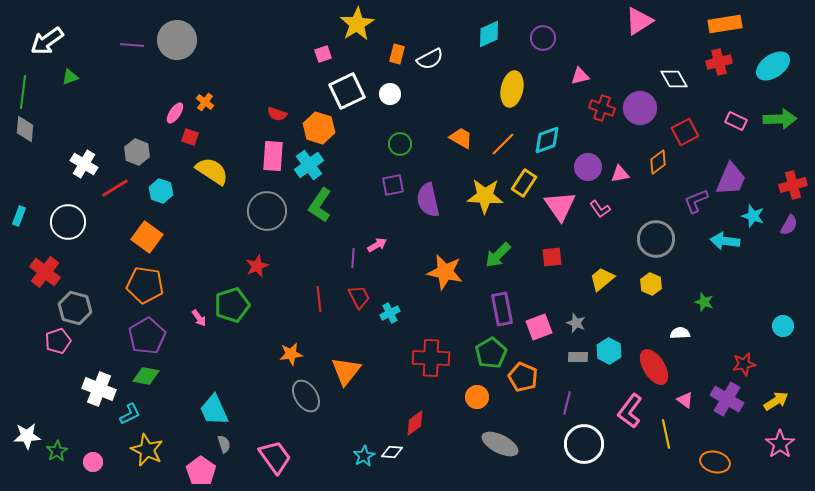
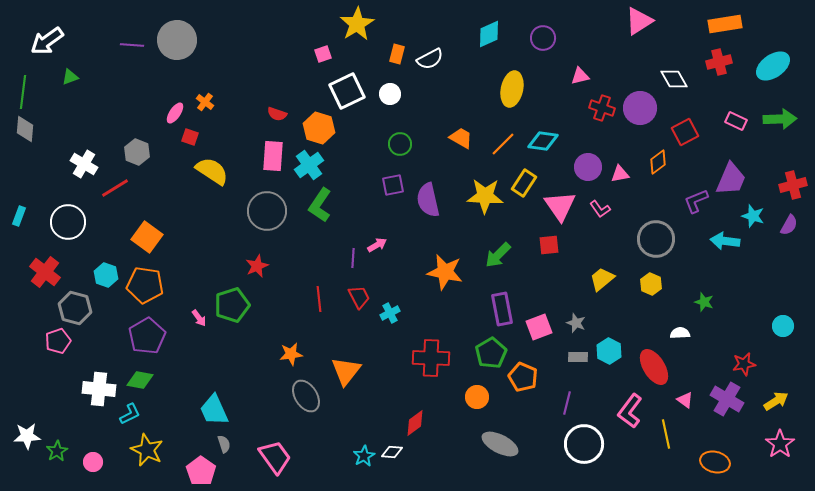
cyan diamond at (547, 140): moved 4 px left, 1 px down; rotated 28 degrees clockwise
cyan hexagon at (161, 191): moved 55 px left, 84 px down
red square at (552, 257): moved 3 px left, 12 px up
green diamond at (146, 376): moved 6 px left, 4 px down
white cross at (99, 389): rotated 16 degrees counterclockwise
